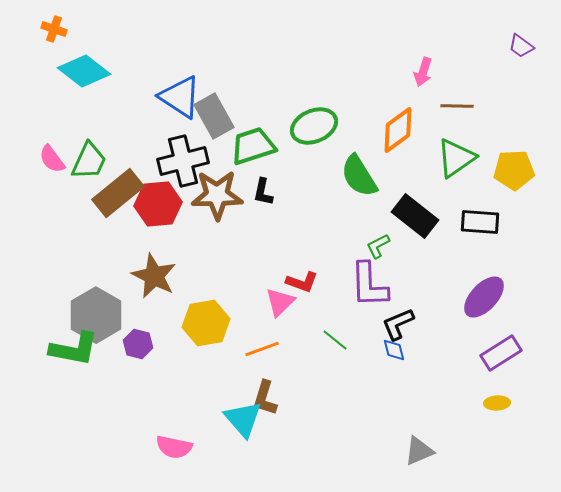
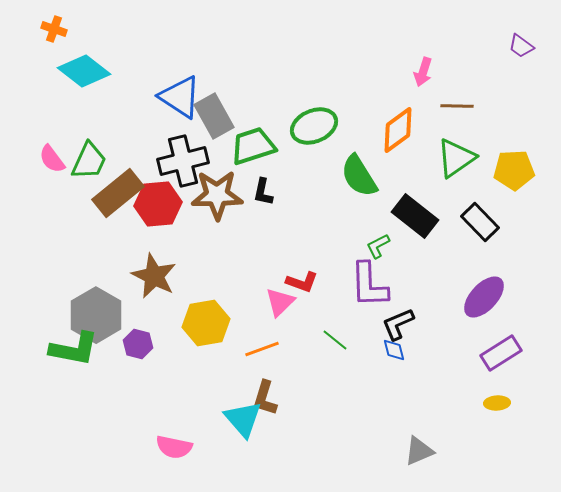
black rectangle at (480, 222): rotated 42 degrees clockwise
